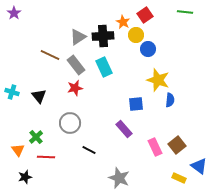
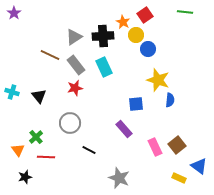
gray triangle: moved 4 px left
